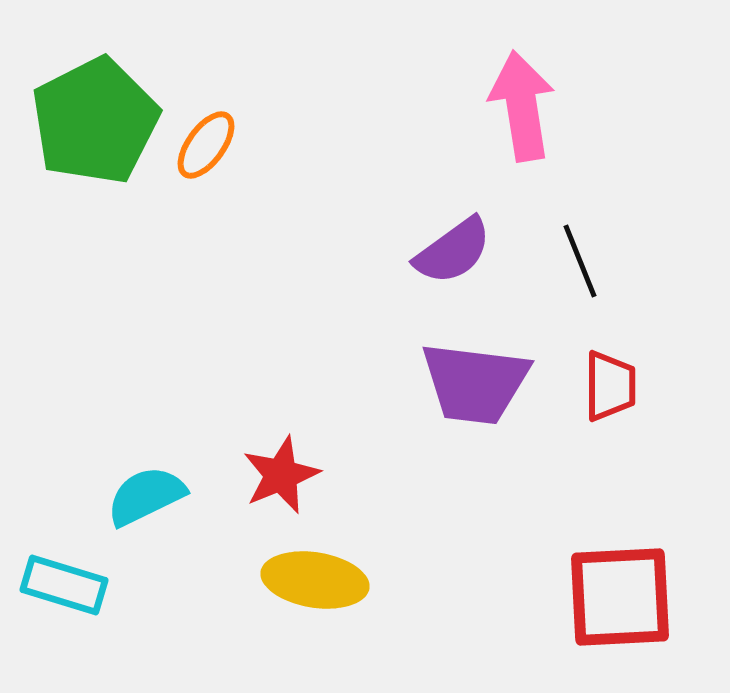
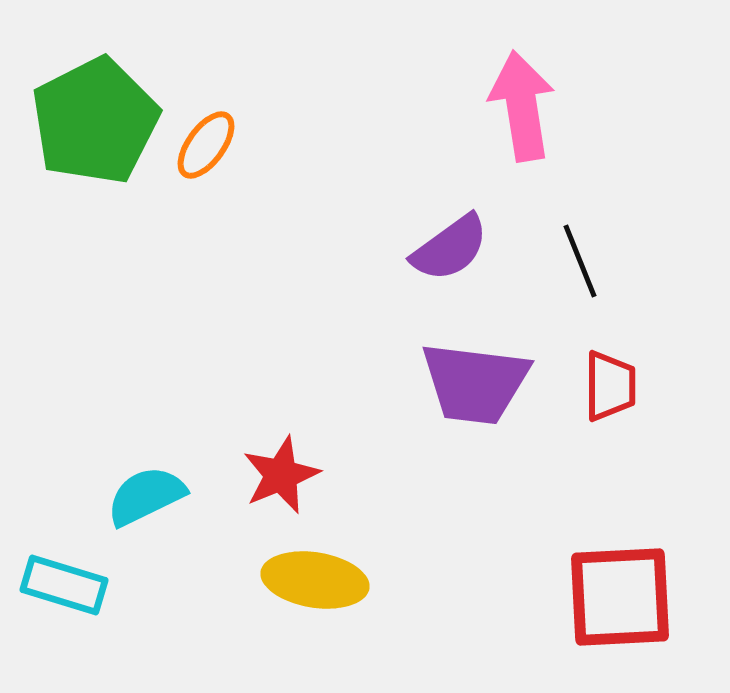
purple semicircle: moved 3 px left, 3 px up
